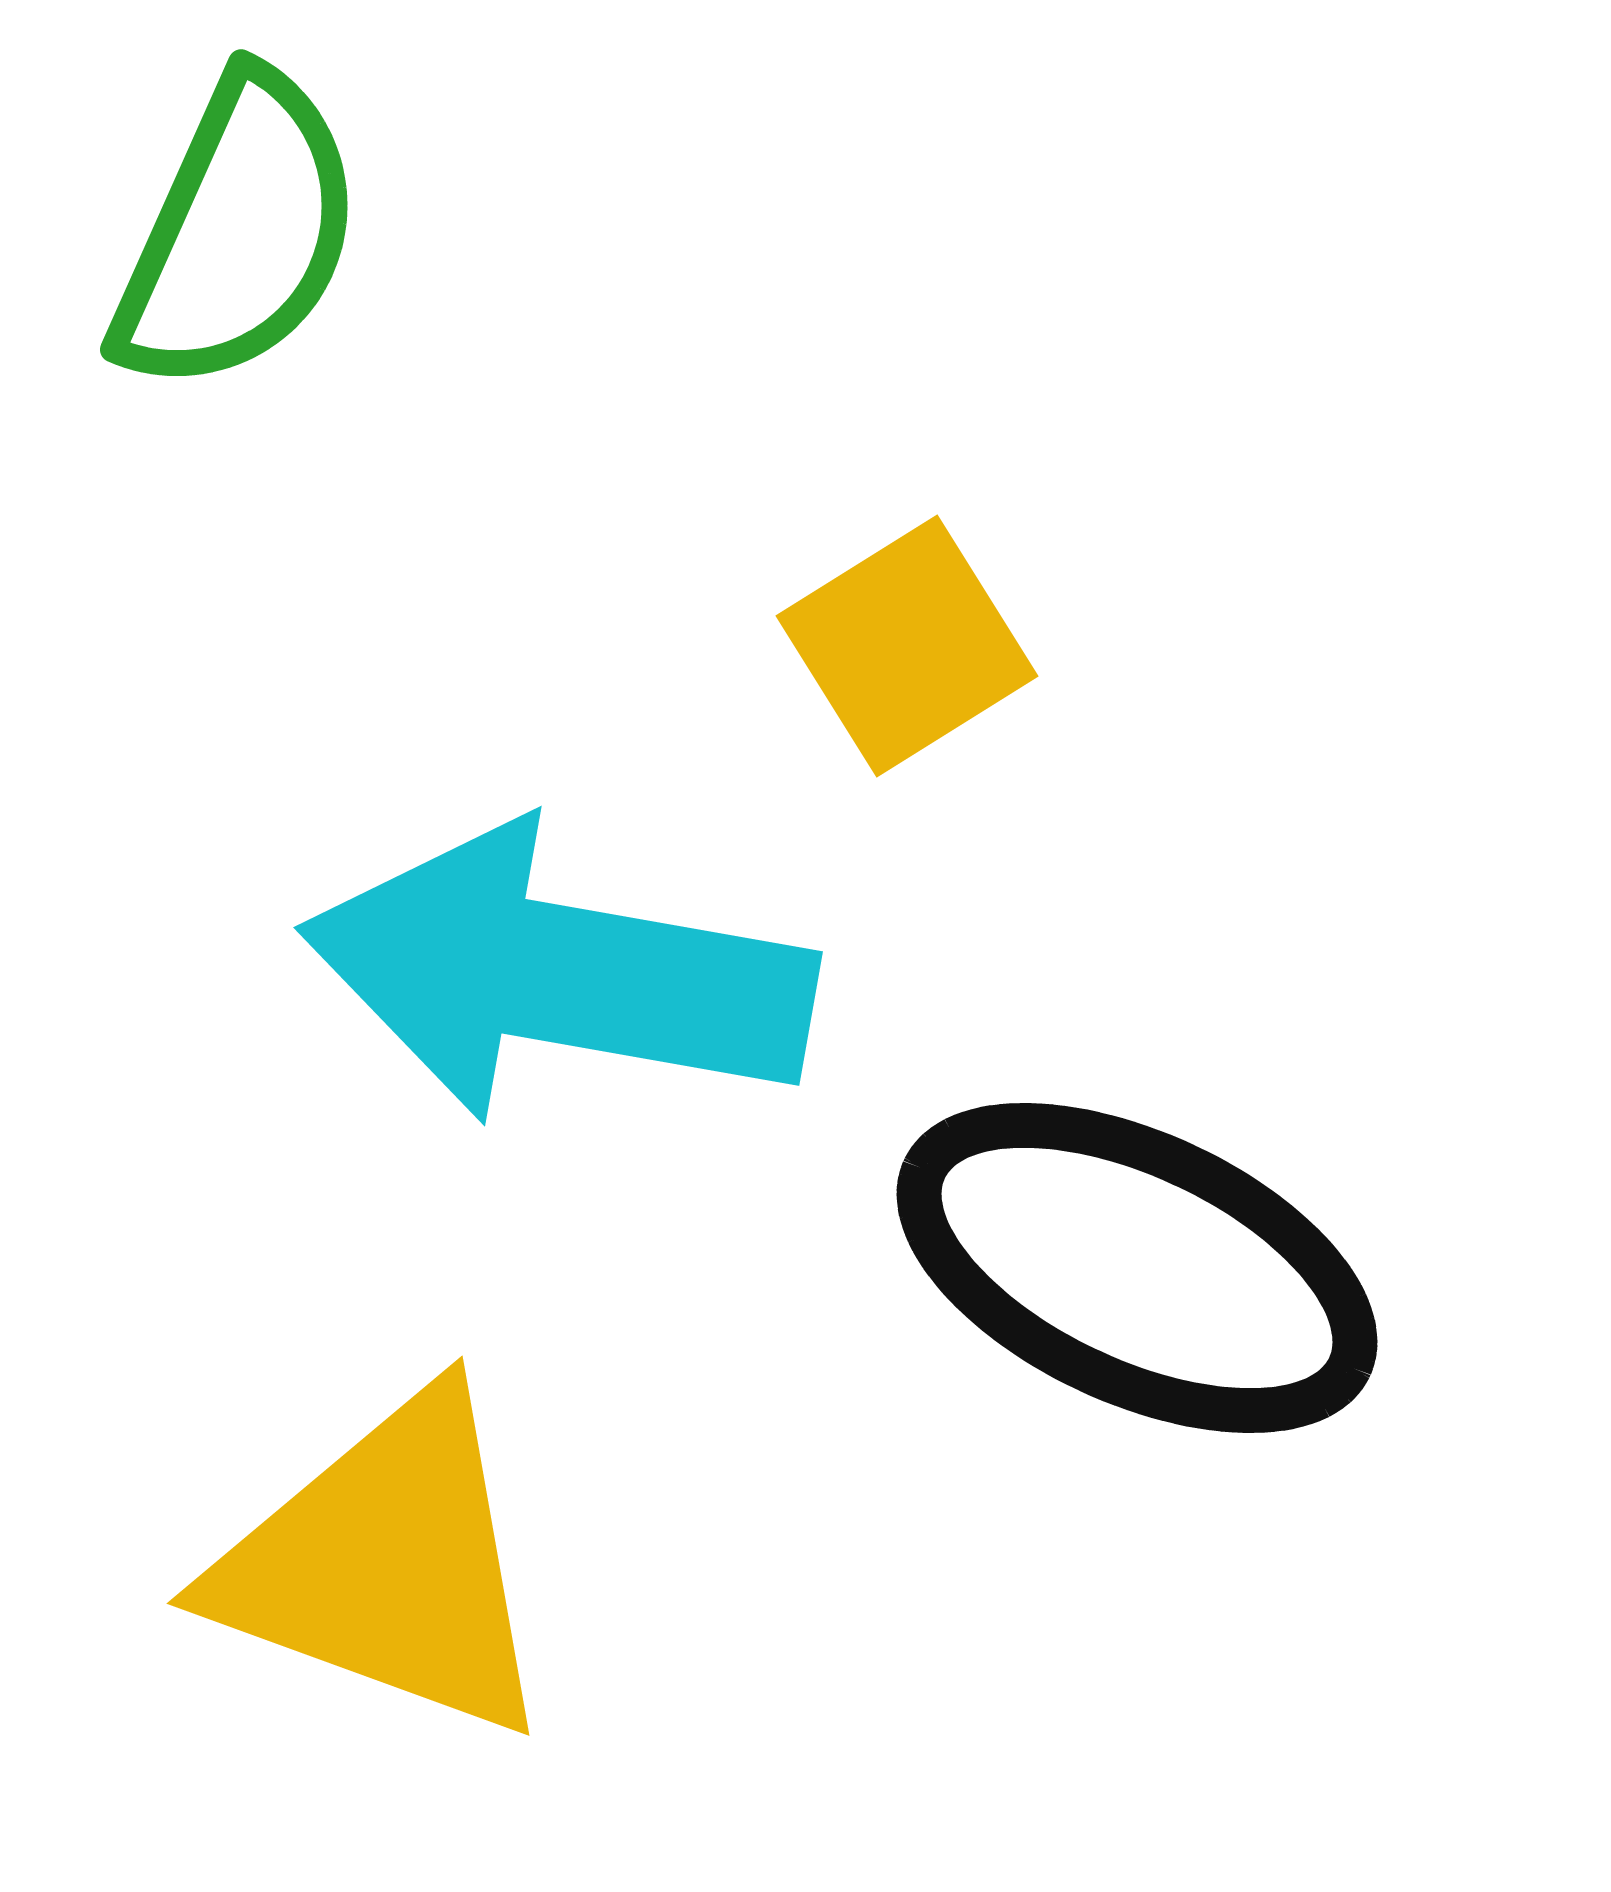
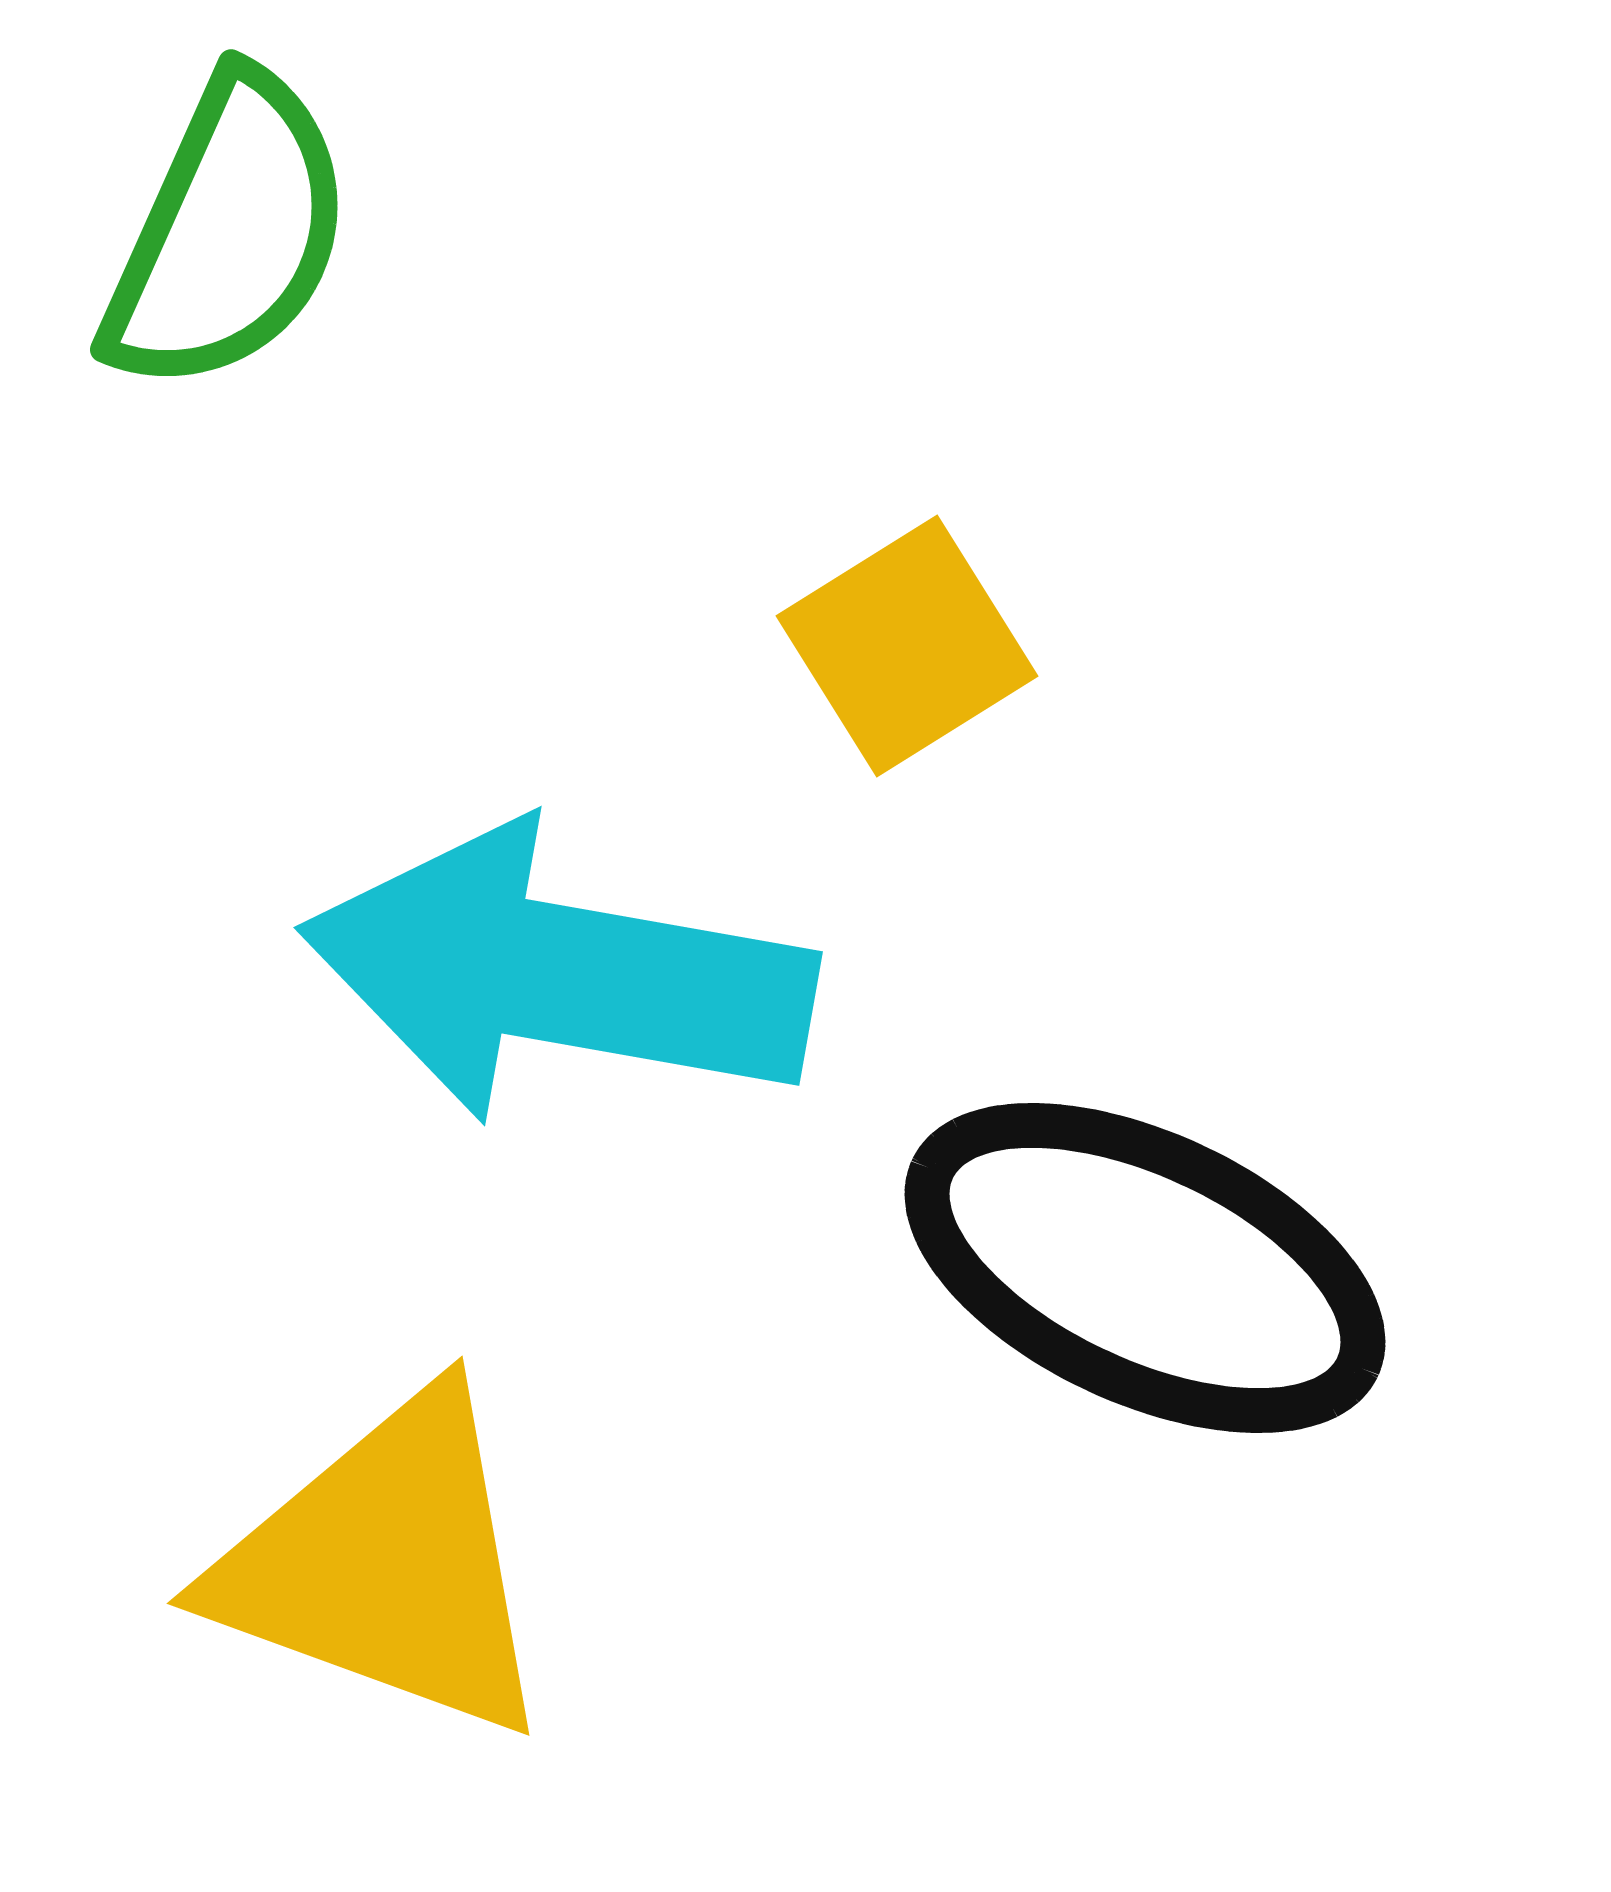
green semicircle: moved 10 px left
black ellipse: moved 8 px right
